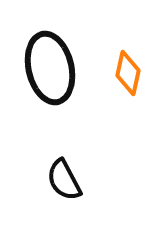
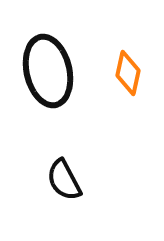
black ellipse: moved 2 px left, 3 px down
